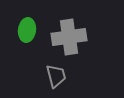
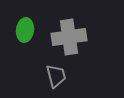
green ellipse: moved 2 px left
